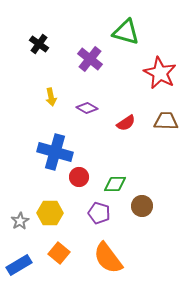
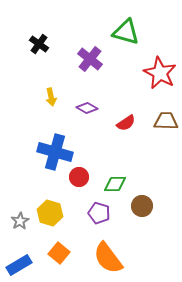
yellow hexagon: rotated 15 degrees clockwise
